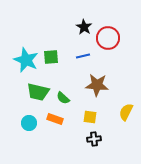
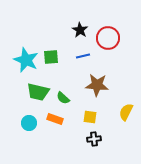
black star: moved 4 px left, 3 px down
